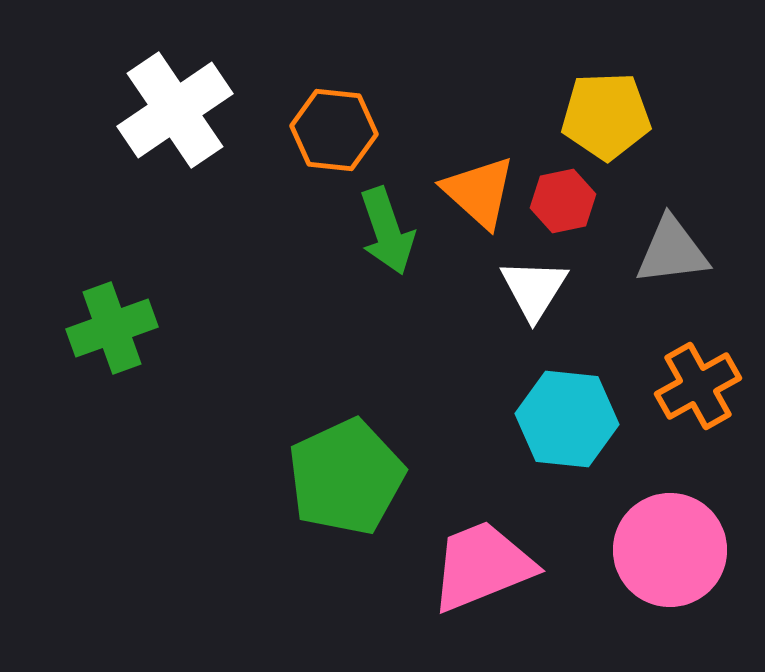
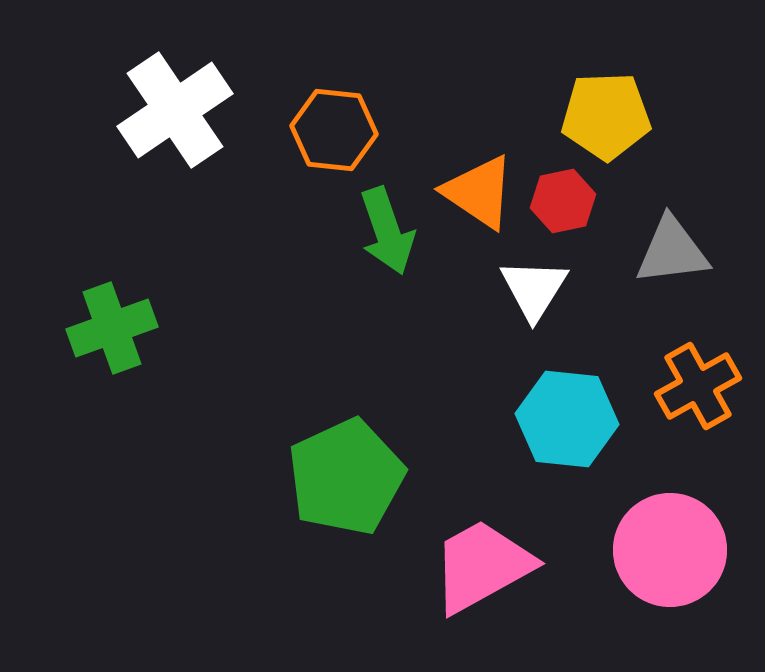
orange triangle: rotated 8 degrees counterclockwise
pink trapezoid: rotated 7 degrees counterclockwise
